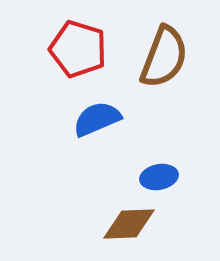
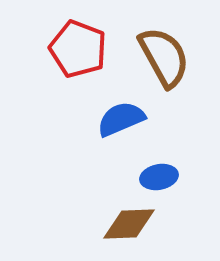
red pentagon: rotated 4 degrees clockwise
brown semicircle: rotated 50 degrees counterclockwise
blue semicircle: moved 24 px right
